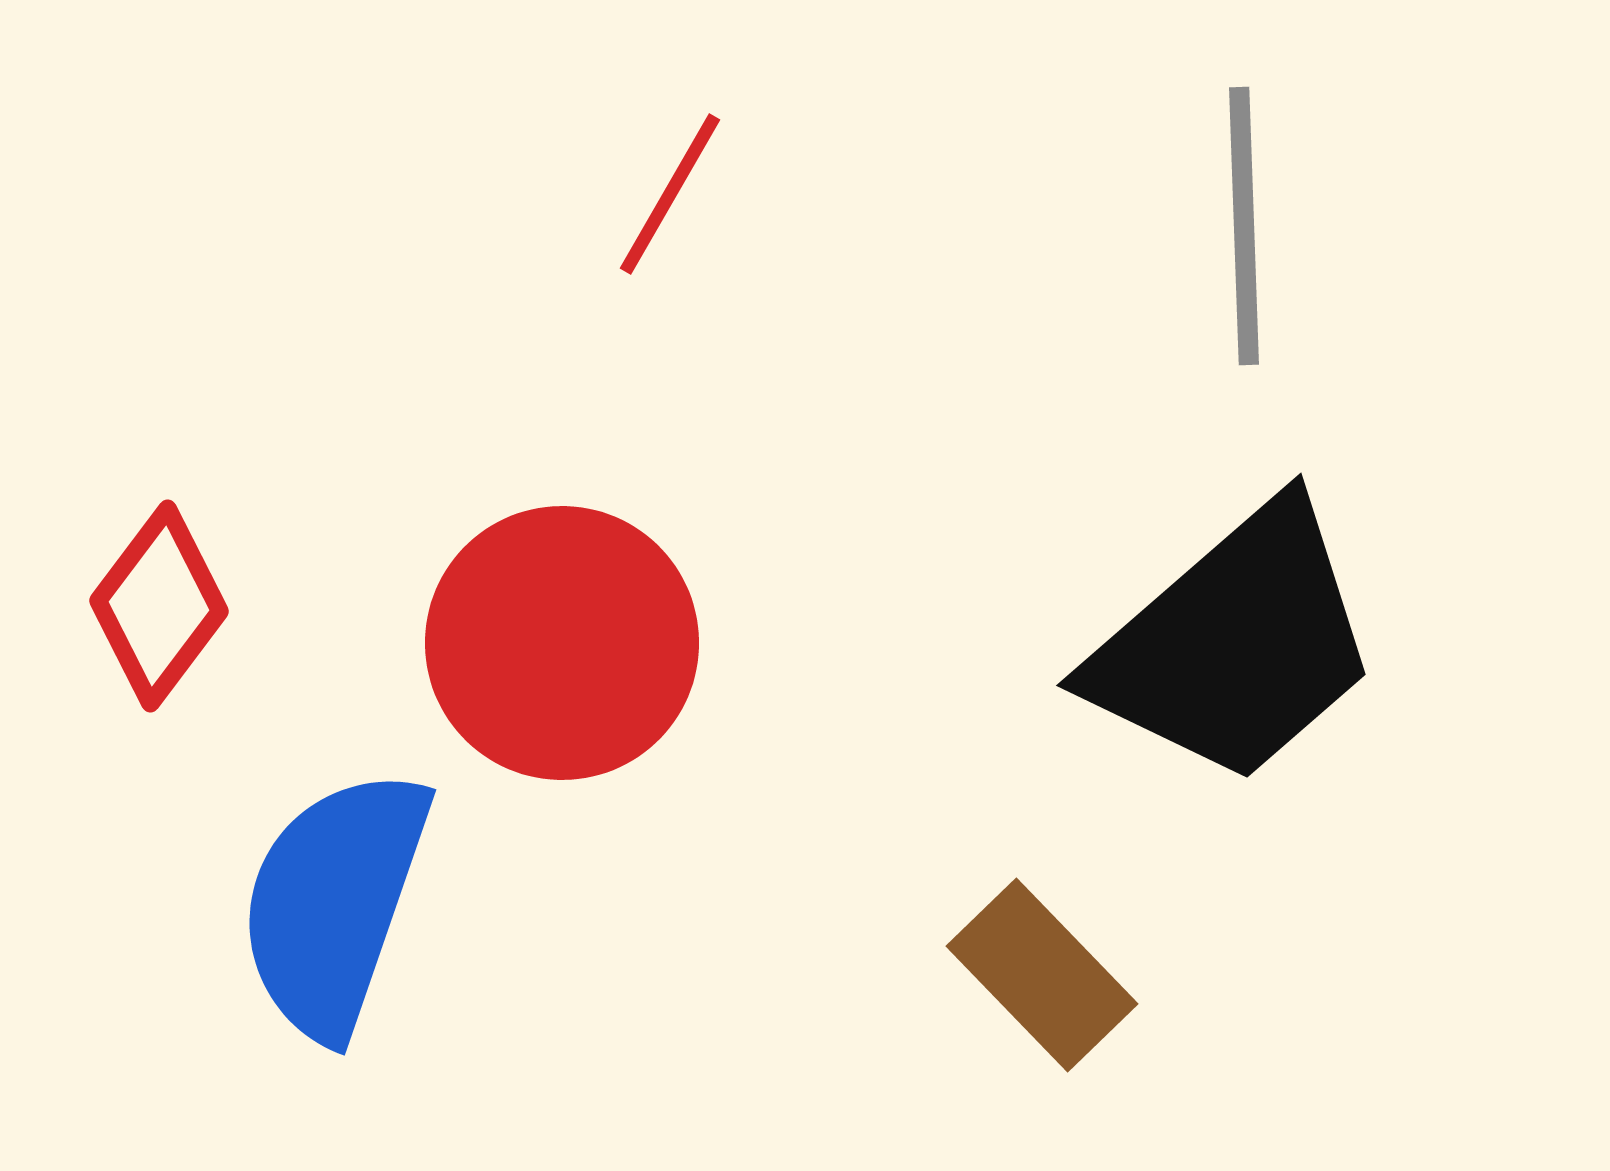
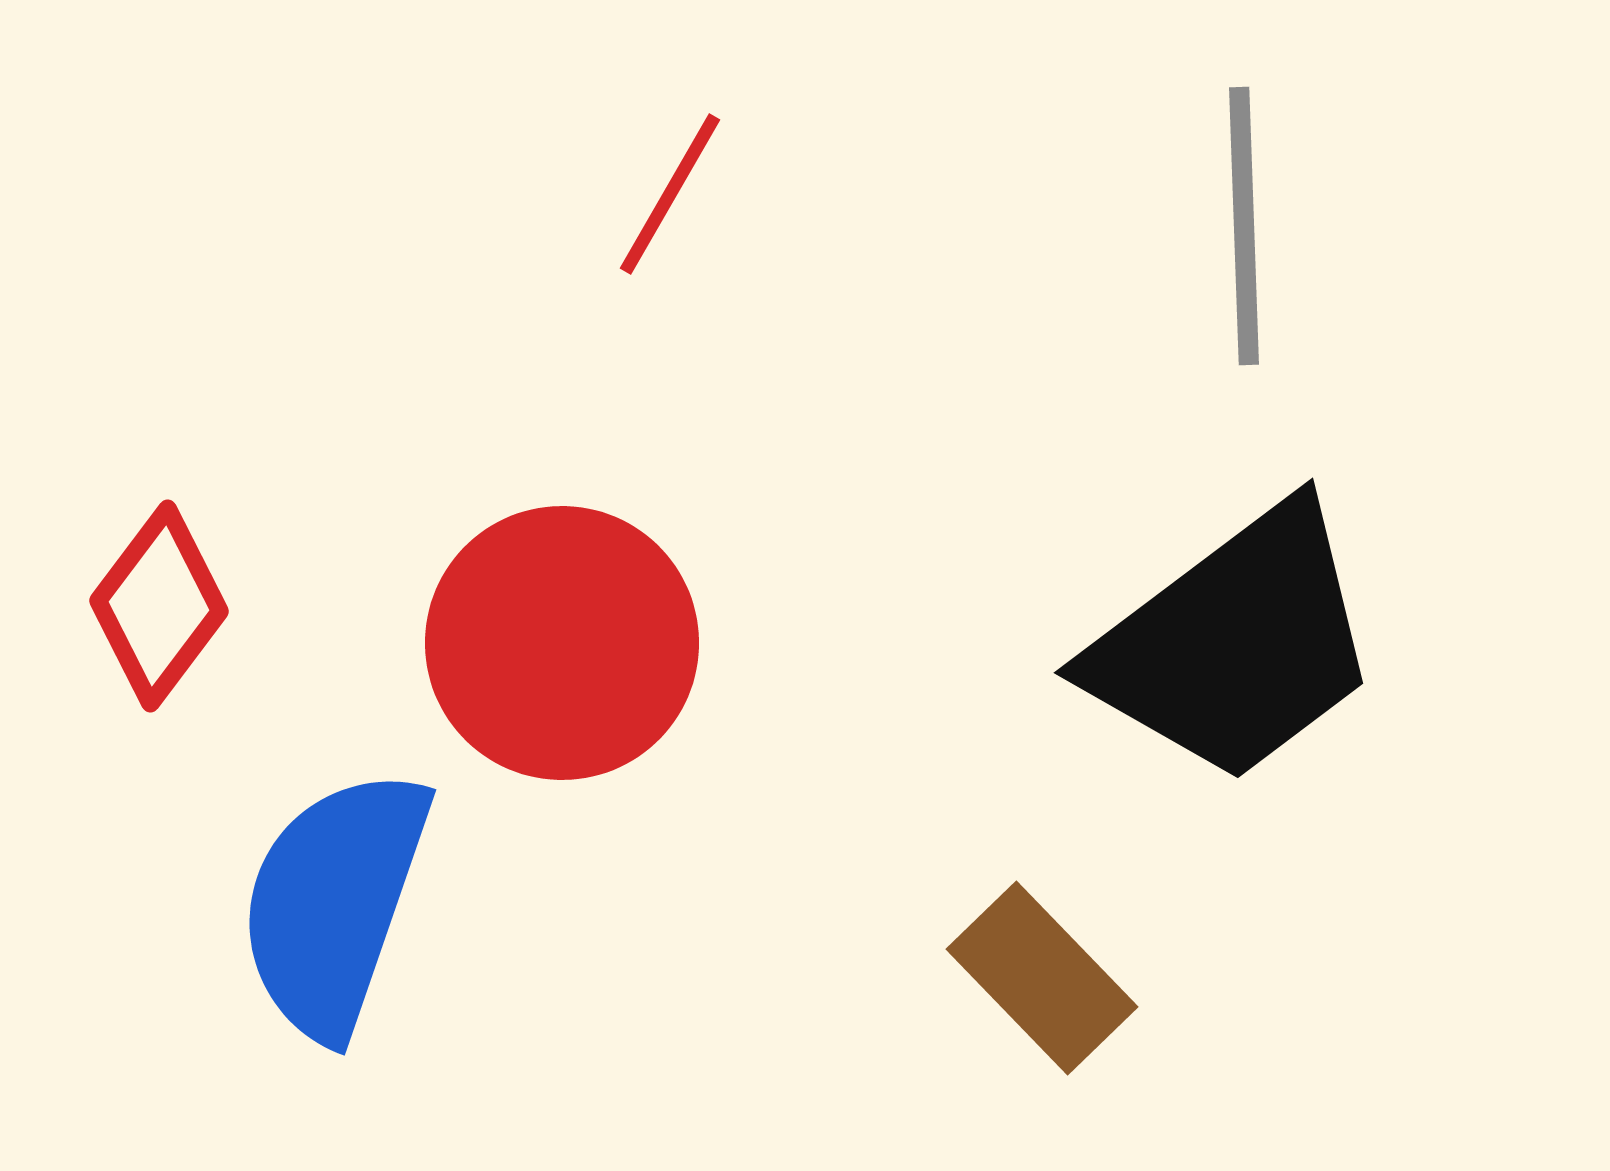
black trapezoid: rotated 4 degrees clockwise
brown rectangle: moved 3 px down
